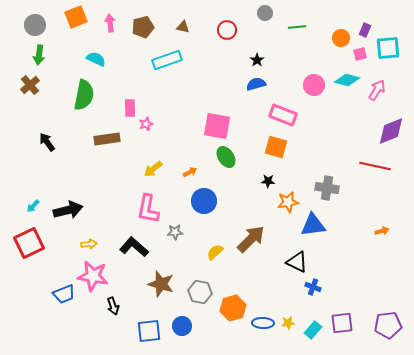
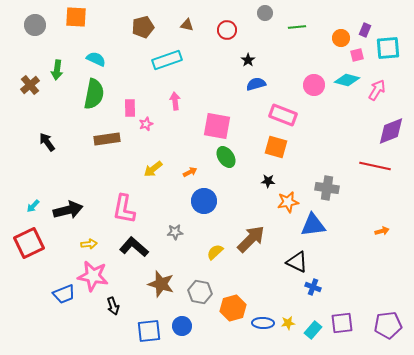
orange square at (76, 17): rotated 25 degrees clockwise
pink arrow at (110, 23): moved 65 px right, 78 px down
brown triangle at (183, 27): moved 4 px right, 2 px up
pink square at (360, 54): moved 3 px left, 1 px down
green arrow at (39, 55): moved 18 px right, 15 px down
black star at (257, 60): moved 9 px left
green semicircle at (84, 95): moved 10 px right, 1 px up
pink L-shape at (148, 209): moved 24 px left
